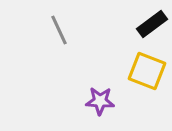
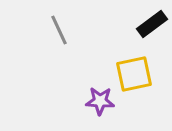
yellow square: moved 13 px left, 3 px down; rotated 33 degrees counterclockwise
